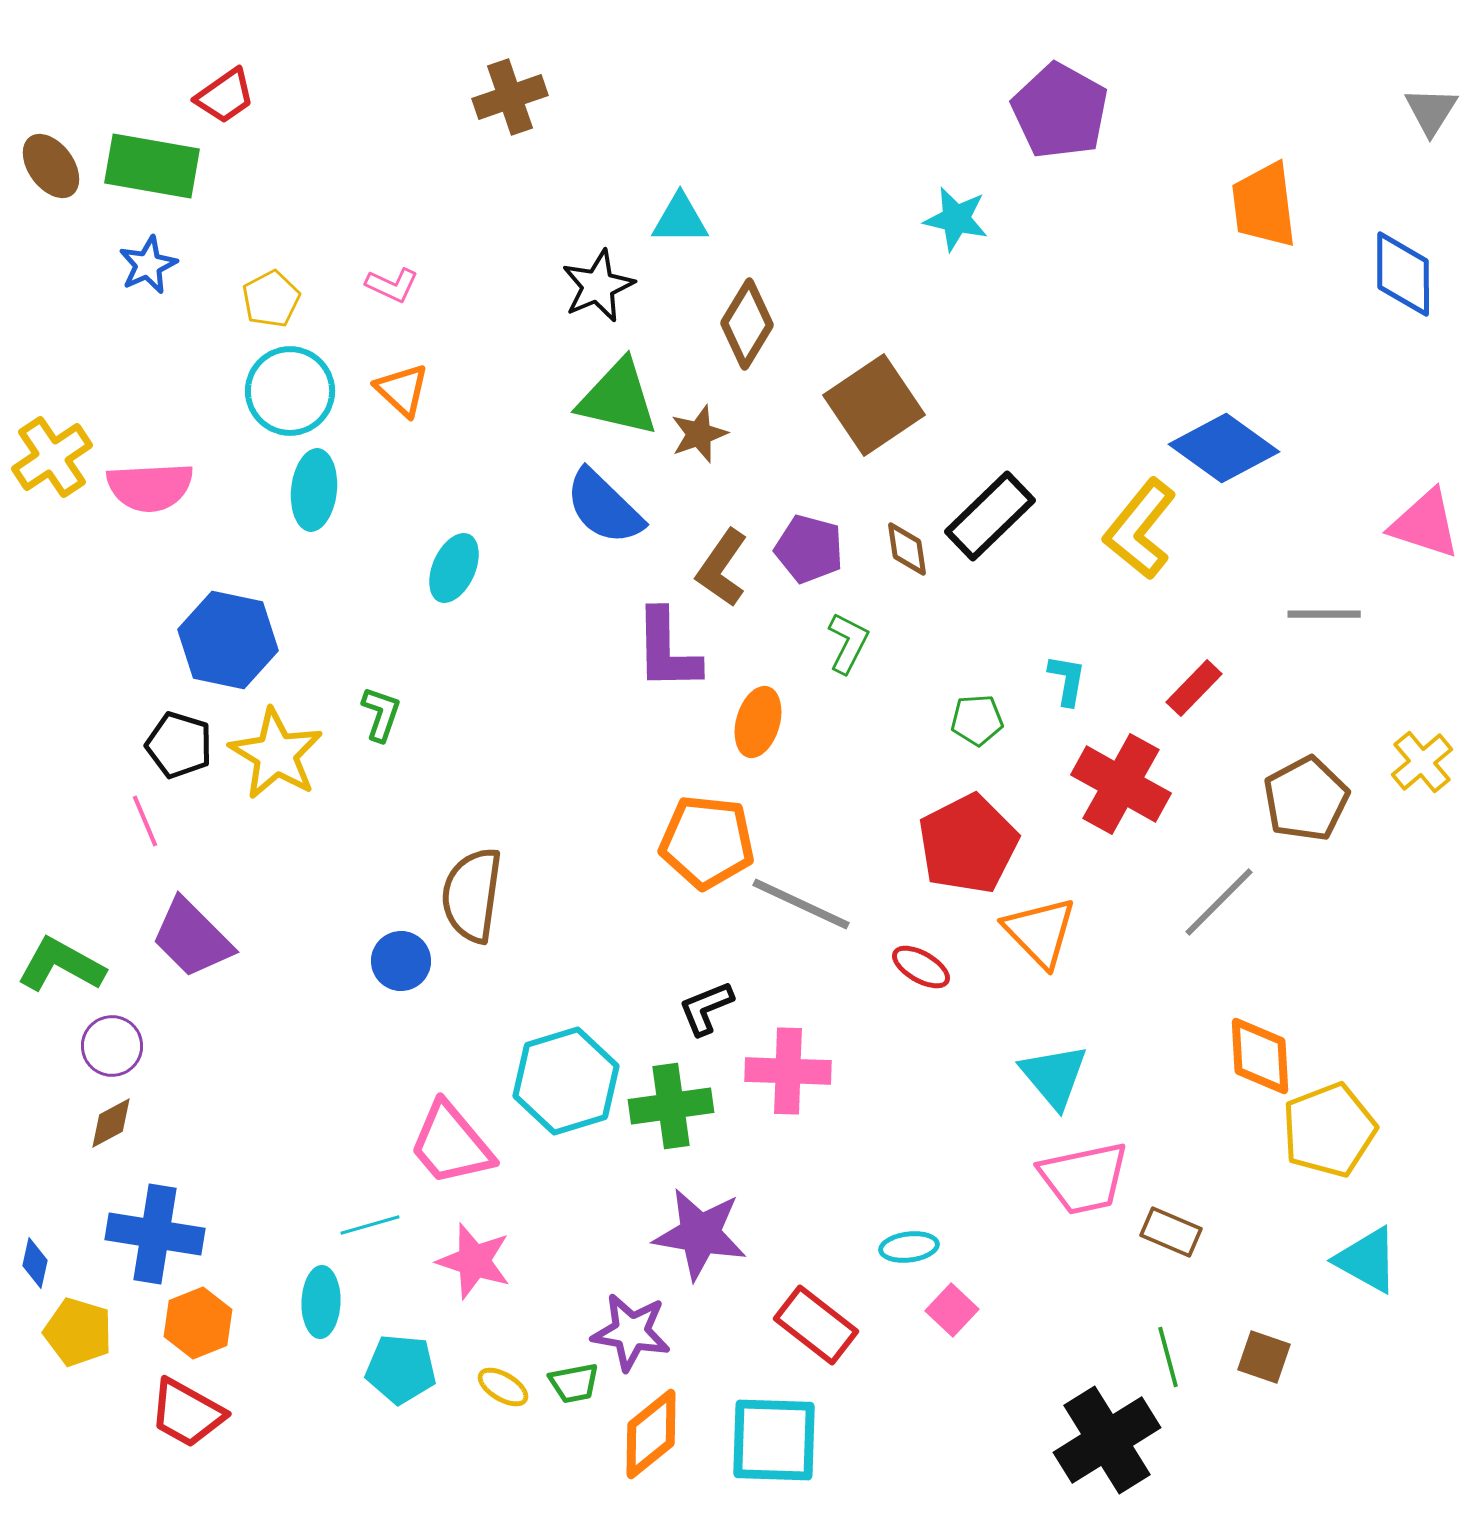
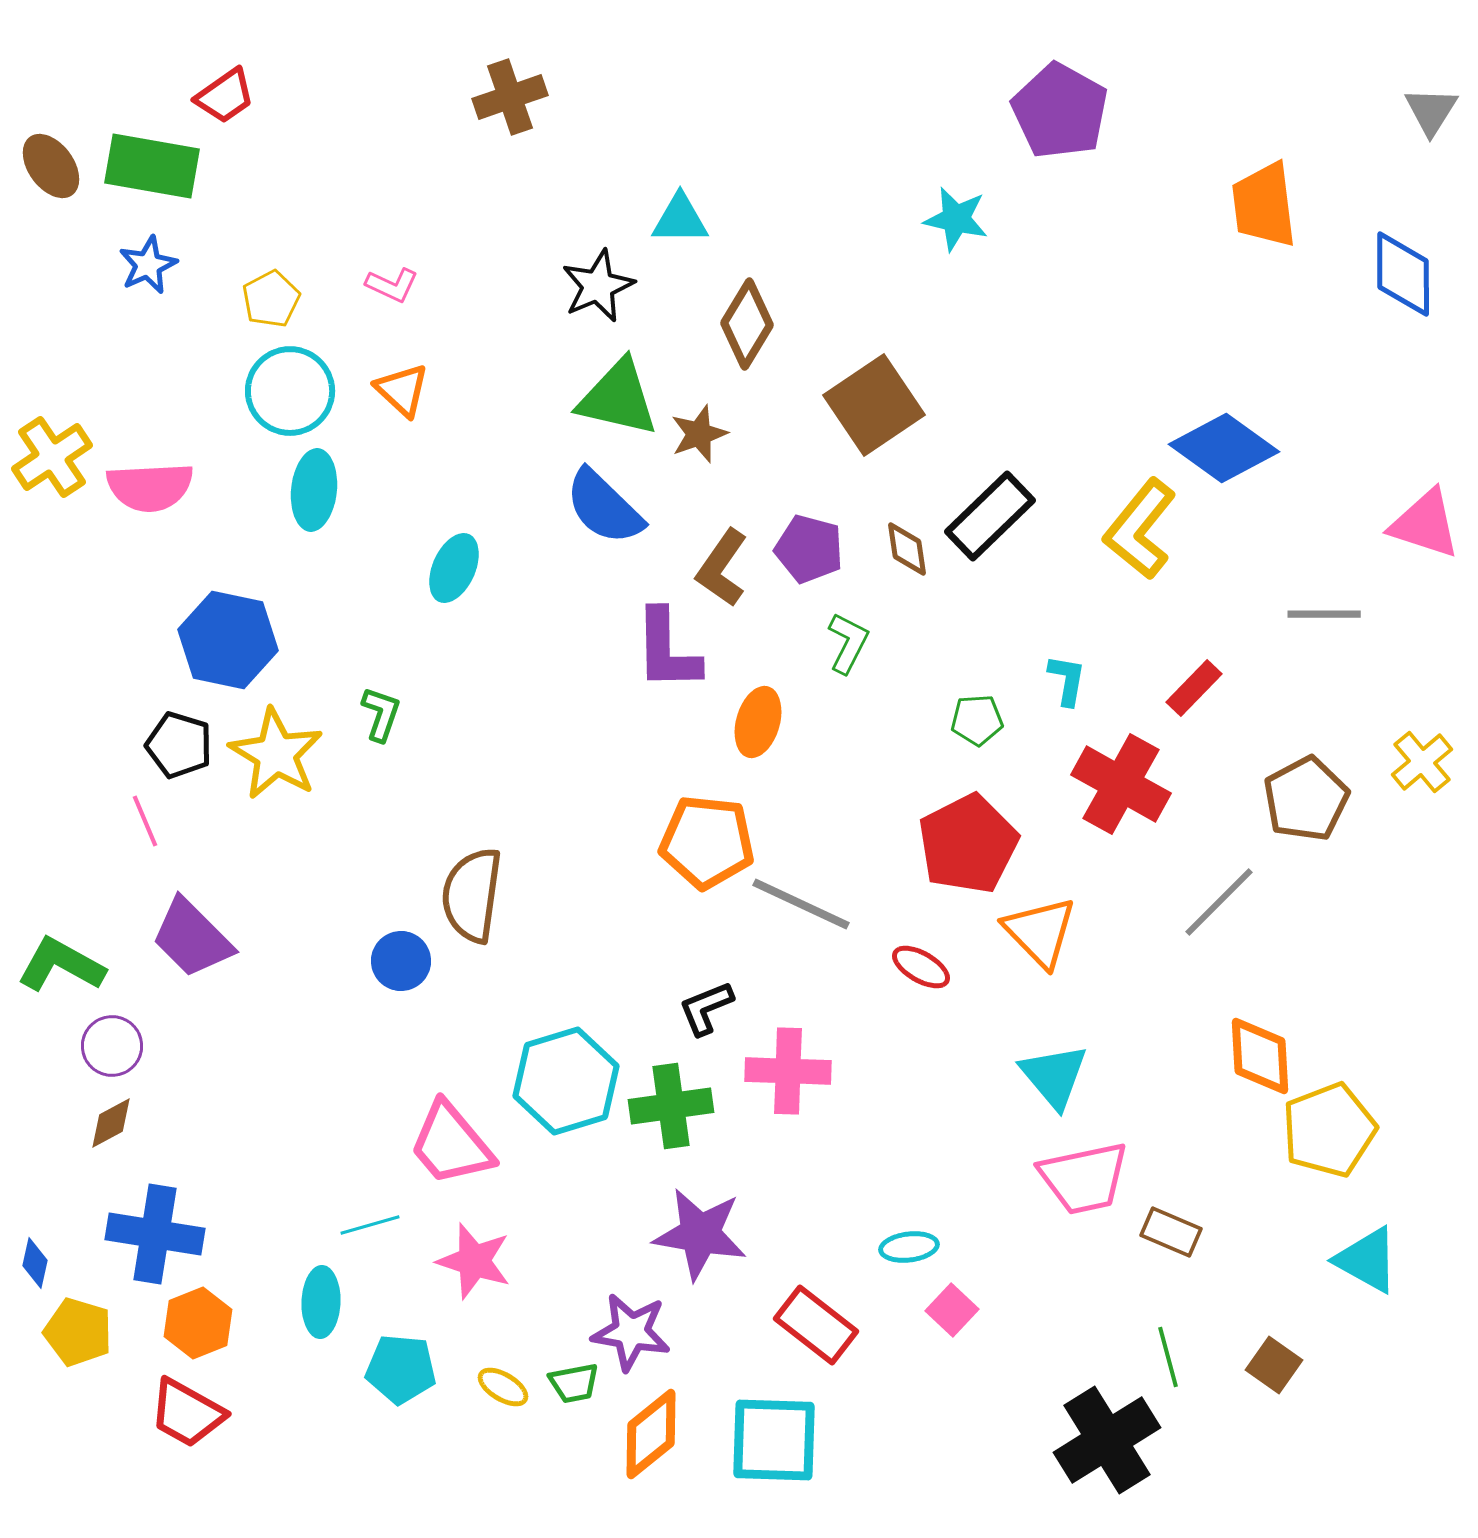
brown square at (1264, 1357): moved 10 px right, 8 px down; rotated 16 degrees clockwise
